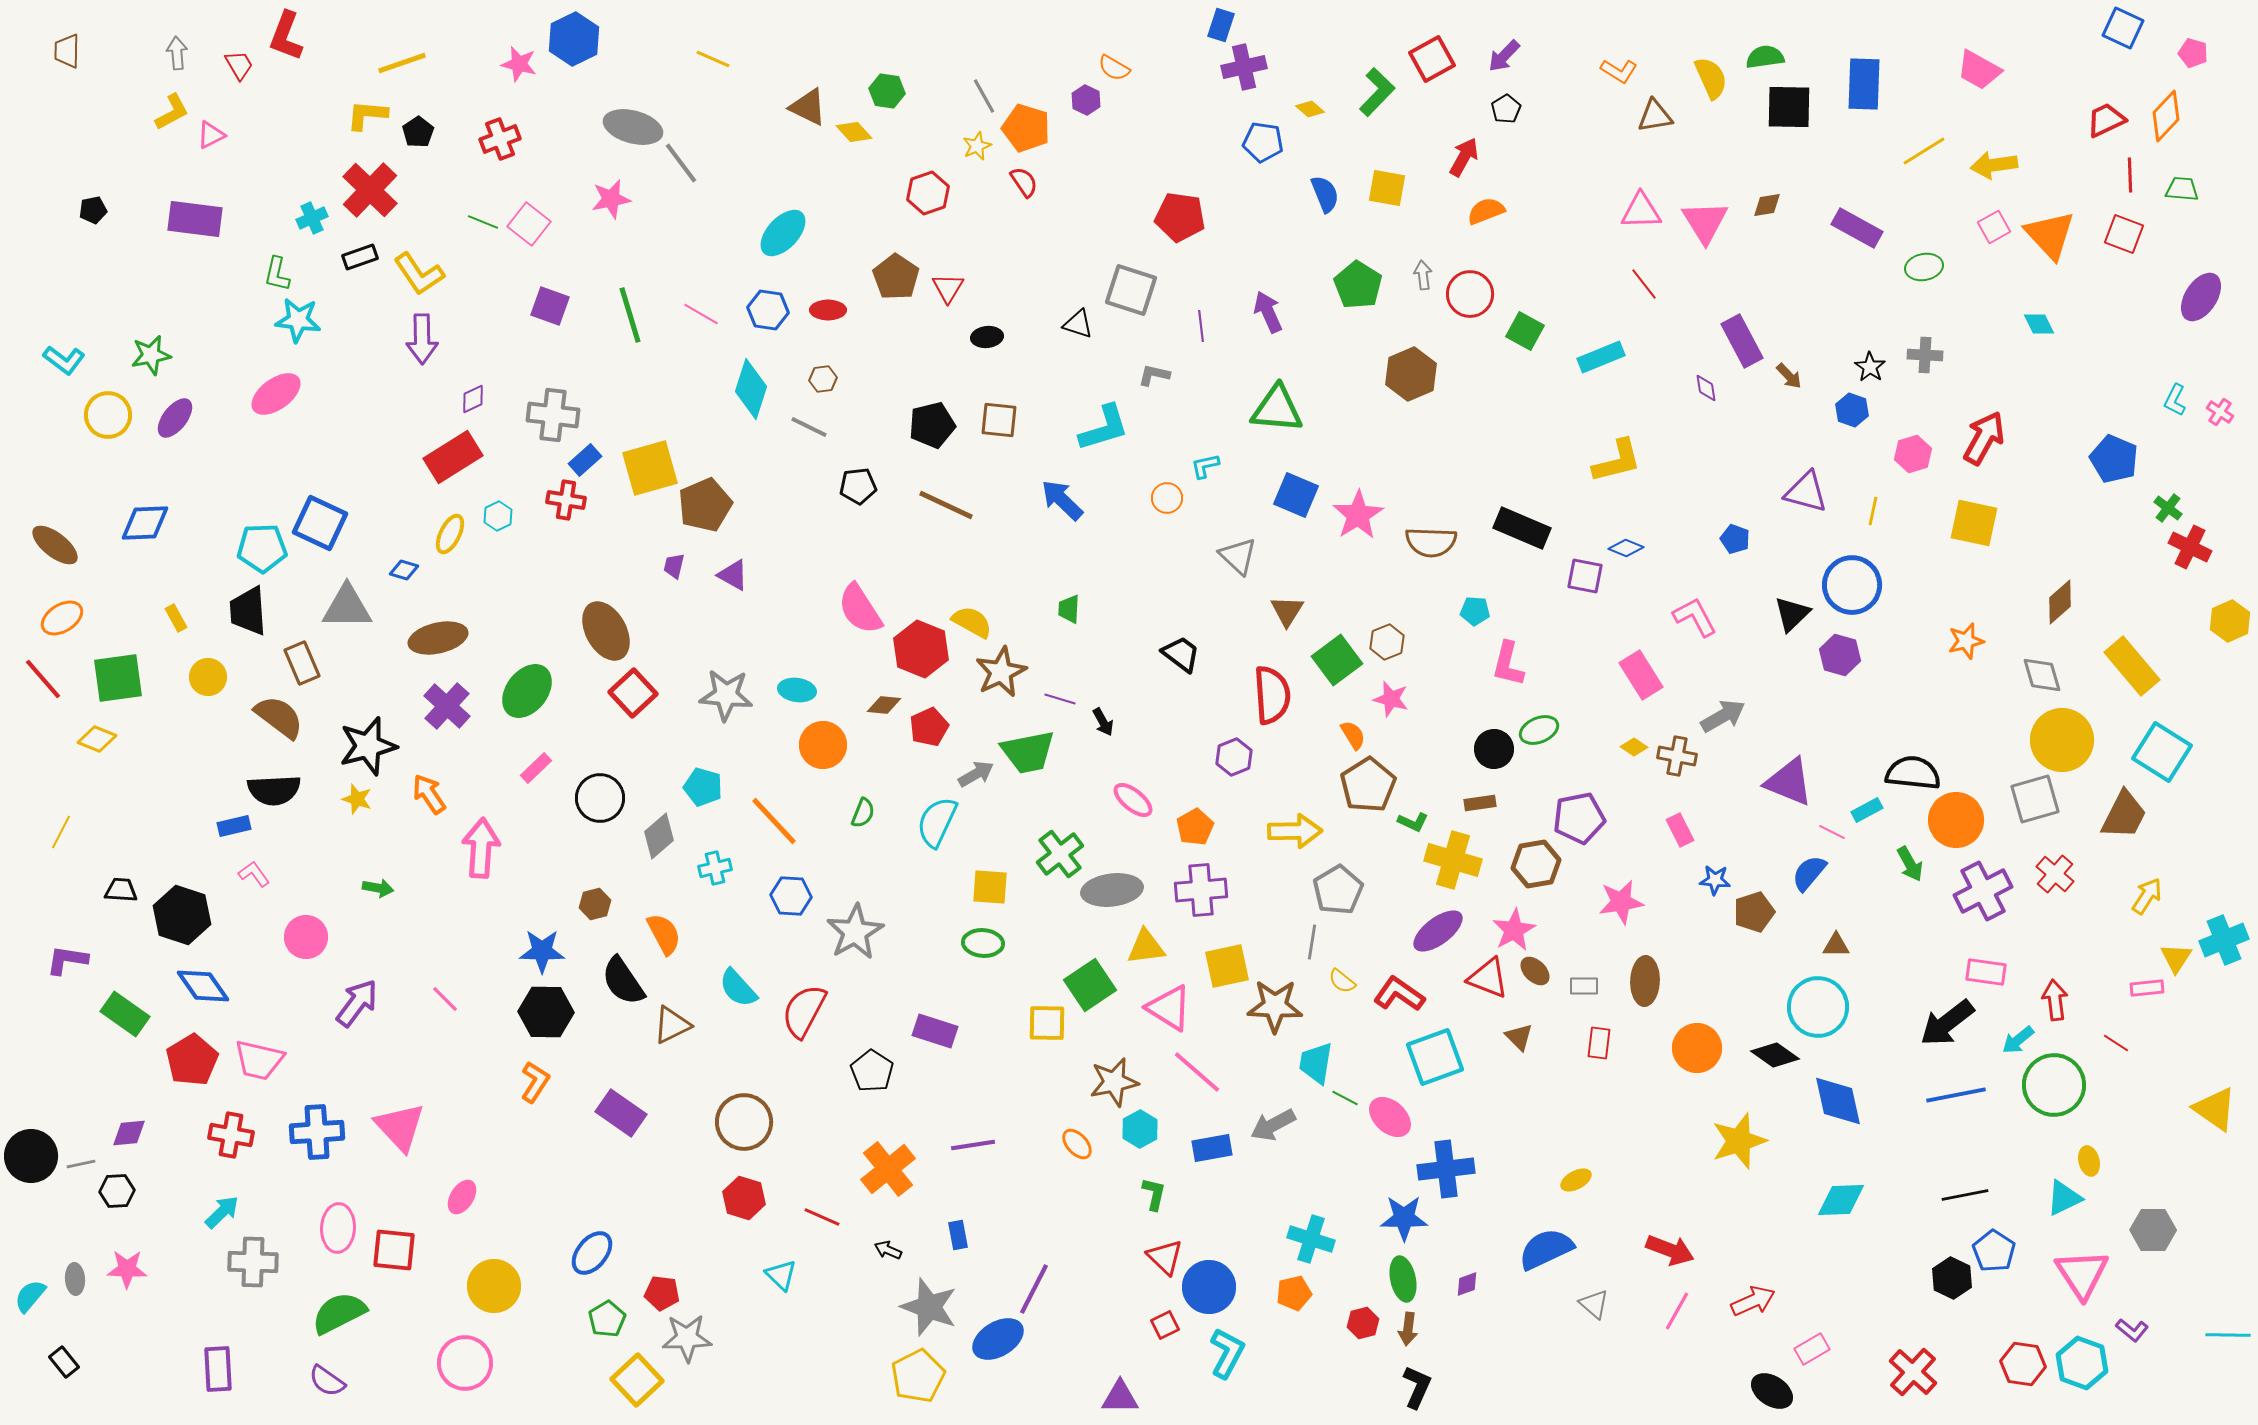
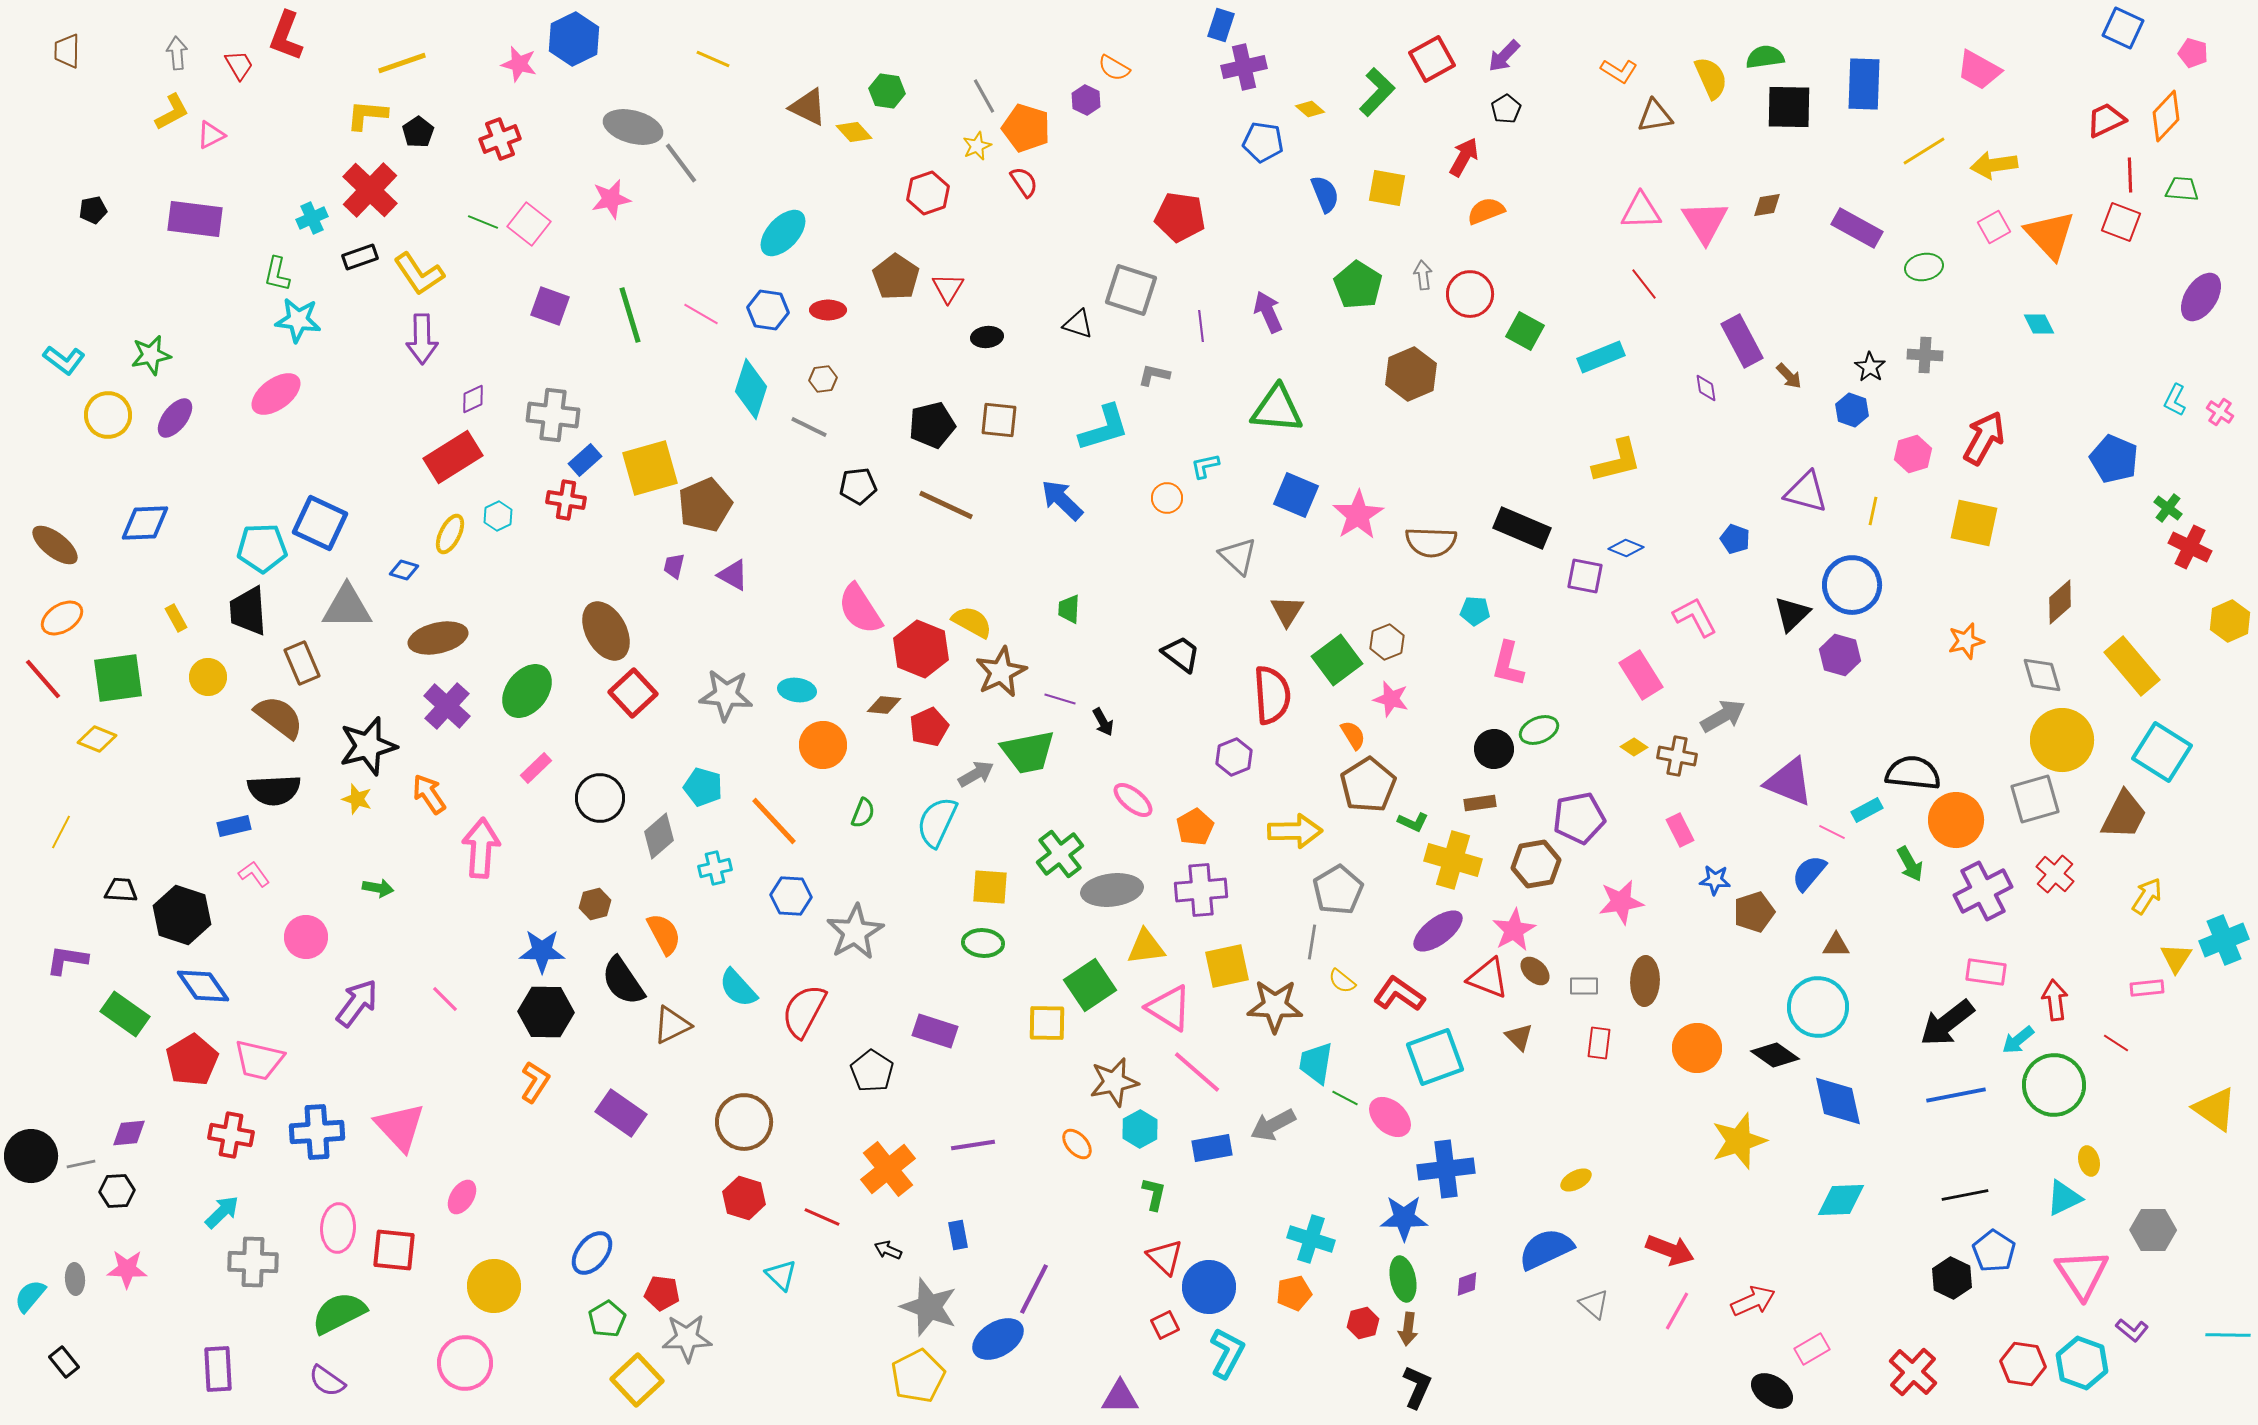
red square at (2124, 234): moved 3 px left, 12 px up
